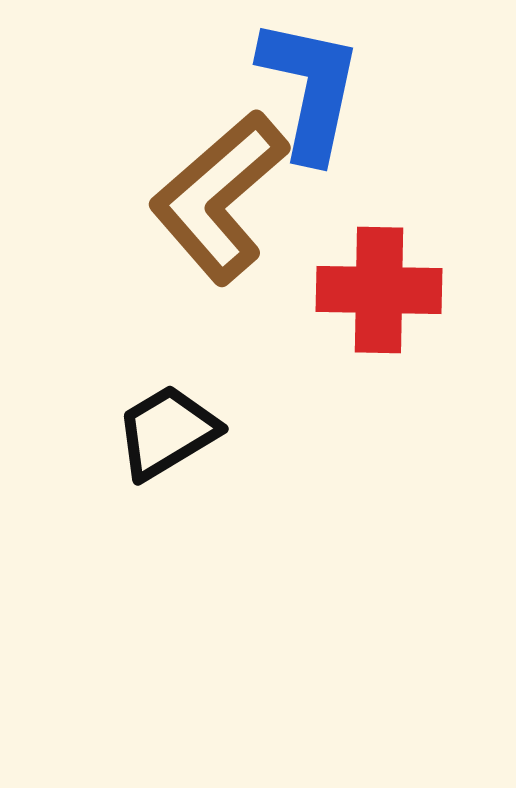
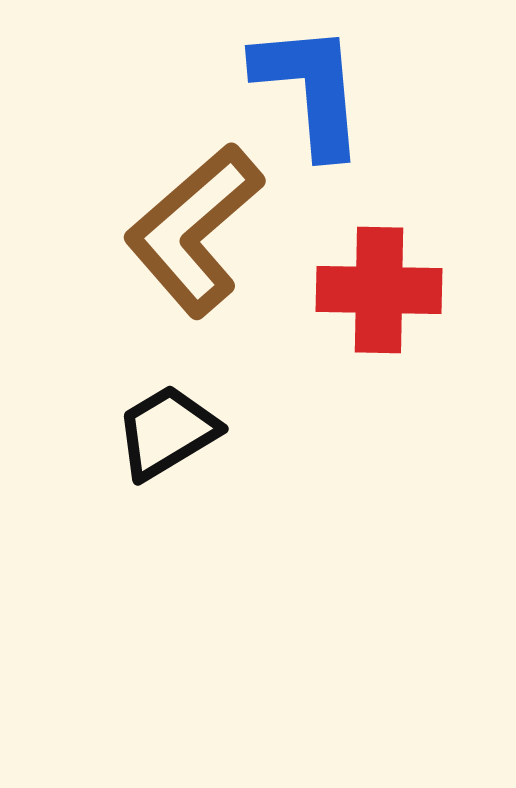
blue L-shape: rotated 17 degrees counterclockwise
brown L-shape: moved 25 px left, 33 px down
